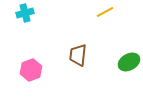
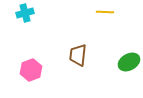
yellow line: rotated 30 degrees clockwise
